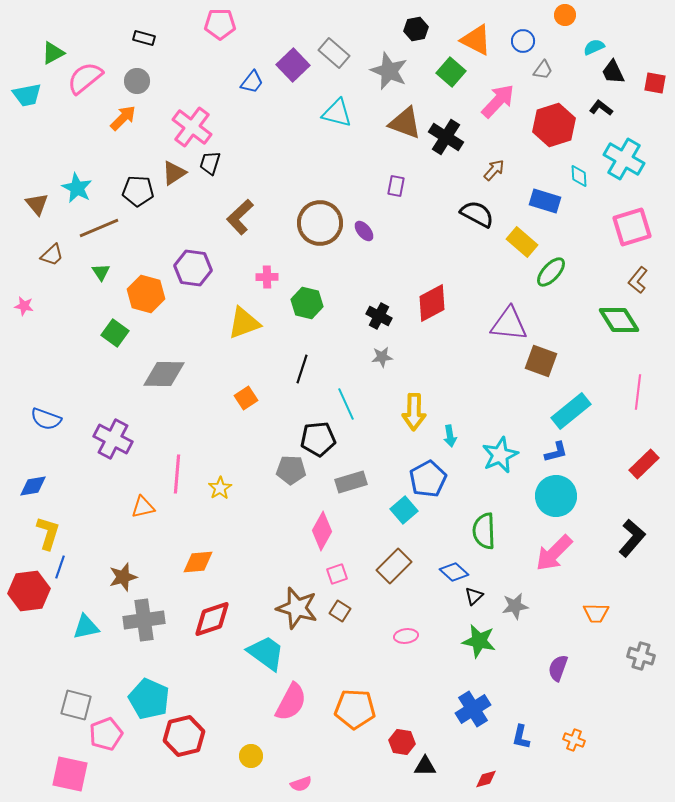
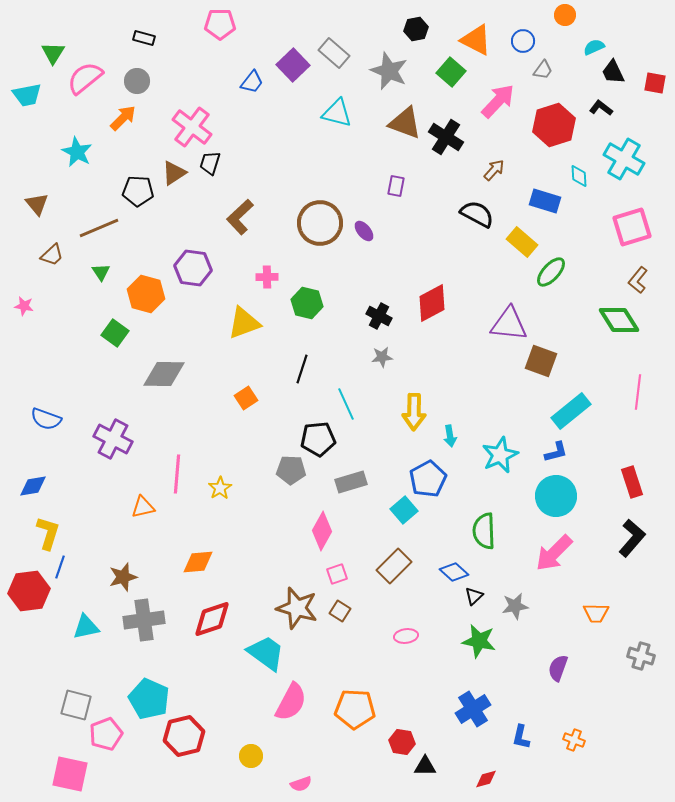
green triangle at (53, 53): rotated 30 degrees counterclockwise
cyan star at (77, 188): moved 36 px up
red rectangle at (644, 464): moved 12 px left, 18 px down; rotated 64 degrees counterclockwise
